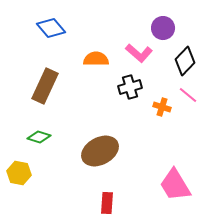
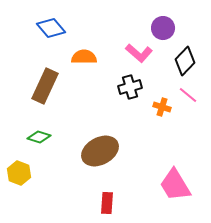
orange semicircle: moved 12 px left, 2 px up
yellow hexagon: rotated 10 degrees clockwise
